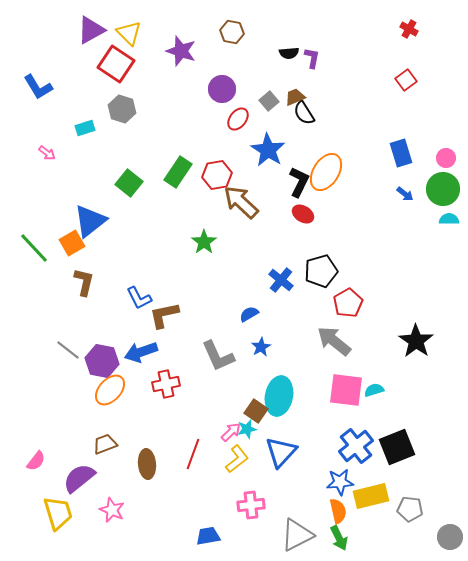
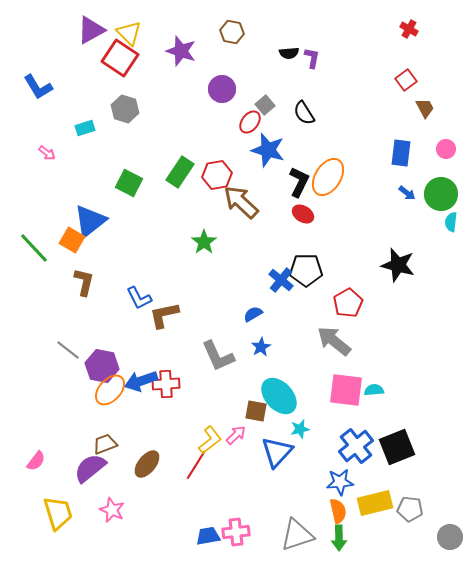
red square at (116, 64): moved 4 px right, 6 px up
brown trapezoid at (295, 97): moved 130 px right, 11 px down; rotated 85 degrees clockwise
gray square at (269, 101): moved 4 px left, 4 px down
gray hexagon at (122, 109): moved 3 px right
red ellipse at (238, 119): moved 12 px right, 3 px down
blue star at (268, 150): rotated 16 degrees counterclockwise
blue rectangle at (401, 153): rotated 24 degrees clockwise
pink circle at (446, 158): moved 9 px up
green rectangle at (178, 172): moved 2 px right
orange ellipse at (326, 172): moved 2 px right, 5 px down
green square at (129, 183): rotated 12 degrees counterclockwise
green circle at (443, 189): moved 2 px left, 5 px down
blue arrow at (405, 194): moved 2 px right, 1 px up
cyan semicircle at (449, 219): moved 2 px right, 3 px down; rotated 84 degrees counterclockwise
orange square at (72, 243): moved 3 px up; rotated 30 degrees counterclockwise
black pentagon at (321, 271): moved 15 px left, 1 px up; rotated 16 degrees clockwise
blue semicircle at (249, 314): moved 4 px right
black star at (416, 341): moved 18 px left, 76 px up; rotated 20 degrees counterclockwise
blue arrow at (141, 352): moved 29 px down
purple hexagon at (102, 361): moved 5 px down
red cross at (166, 384): rotated 8 degrees clockwise
cyan semicircle at (374, 390): rotated 12 degrees clockwise
cyan ellipse at (279, 396): rotated 54 degrees counterclockwise
brown square at (256, 411): rotated 25 degrees counterclockwise
cyan star at (247, 429): moved 53 px right
pink arrow at (231, 432): moved 5 px right, 3 px down
blue triangle at (281, 452): moved 4 px left
red line at (193, 454): moved 3 px right, 11 px down; rotated 12 degrees clockwise
yellow L-shape at (237, 459): moved 27 px left, 19 px up
brown ellipse at (147, 464): rotated 44 degrees clockwise
purple semicircle at (79, 478): moved 11 px right, 10 px up
yellow rectangle at (371, 496): moved 4 px right, 7 px down
pink cross at (251, 505): moved 15 px left, 27 px down
gray triangle at (297, 535): rotated 9 degrees clockwise
green arrow at (339, 538): rotated 25 degrees clockwise
